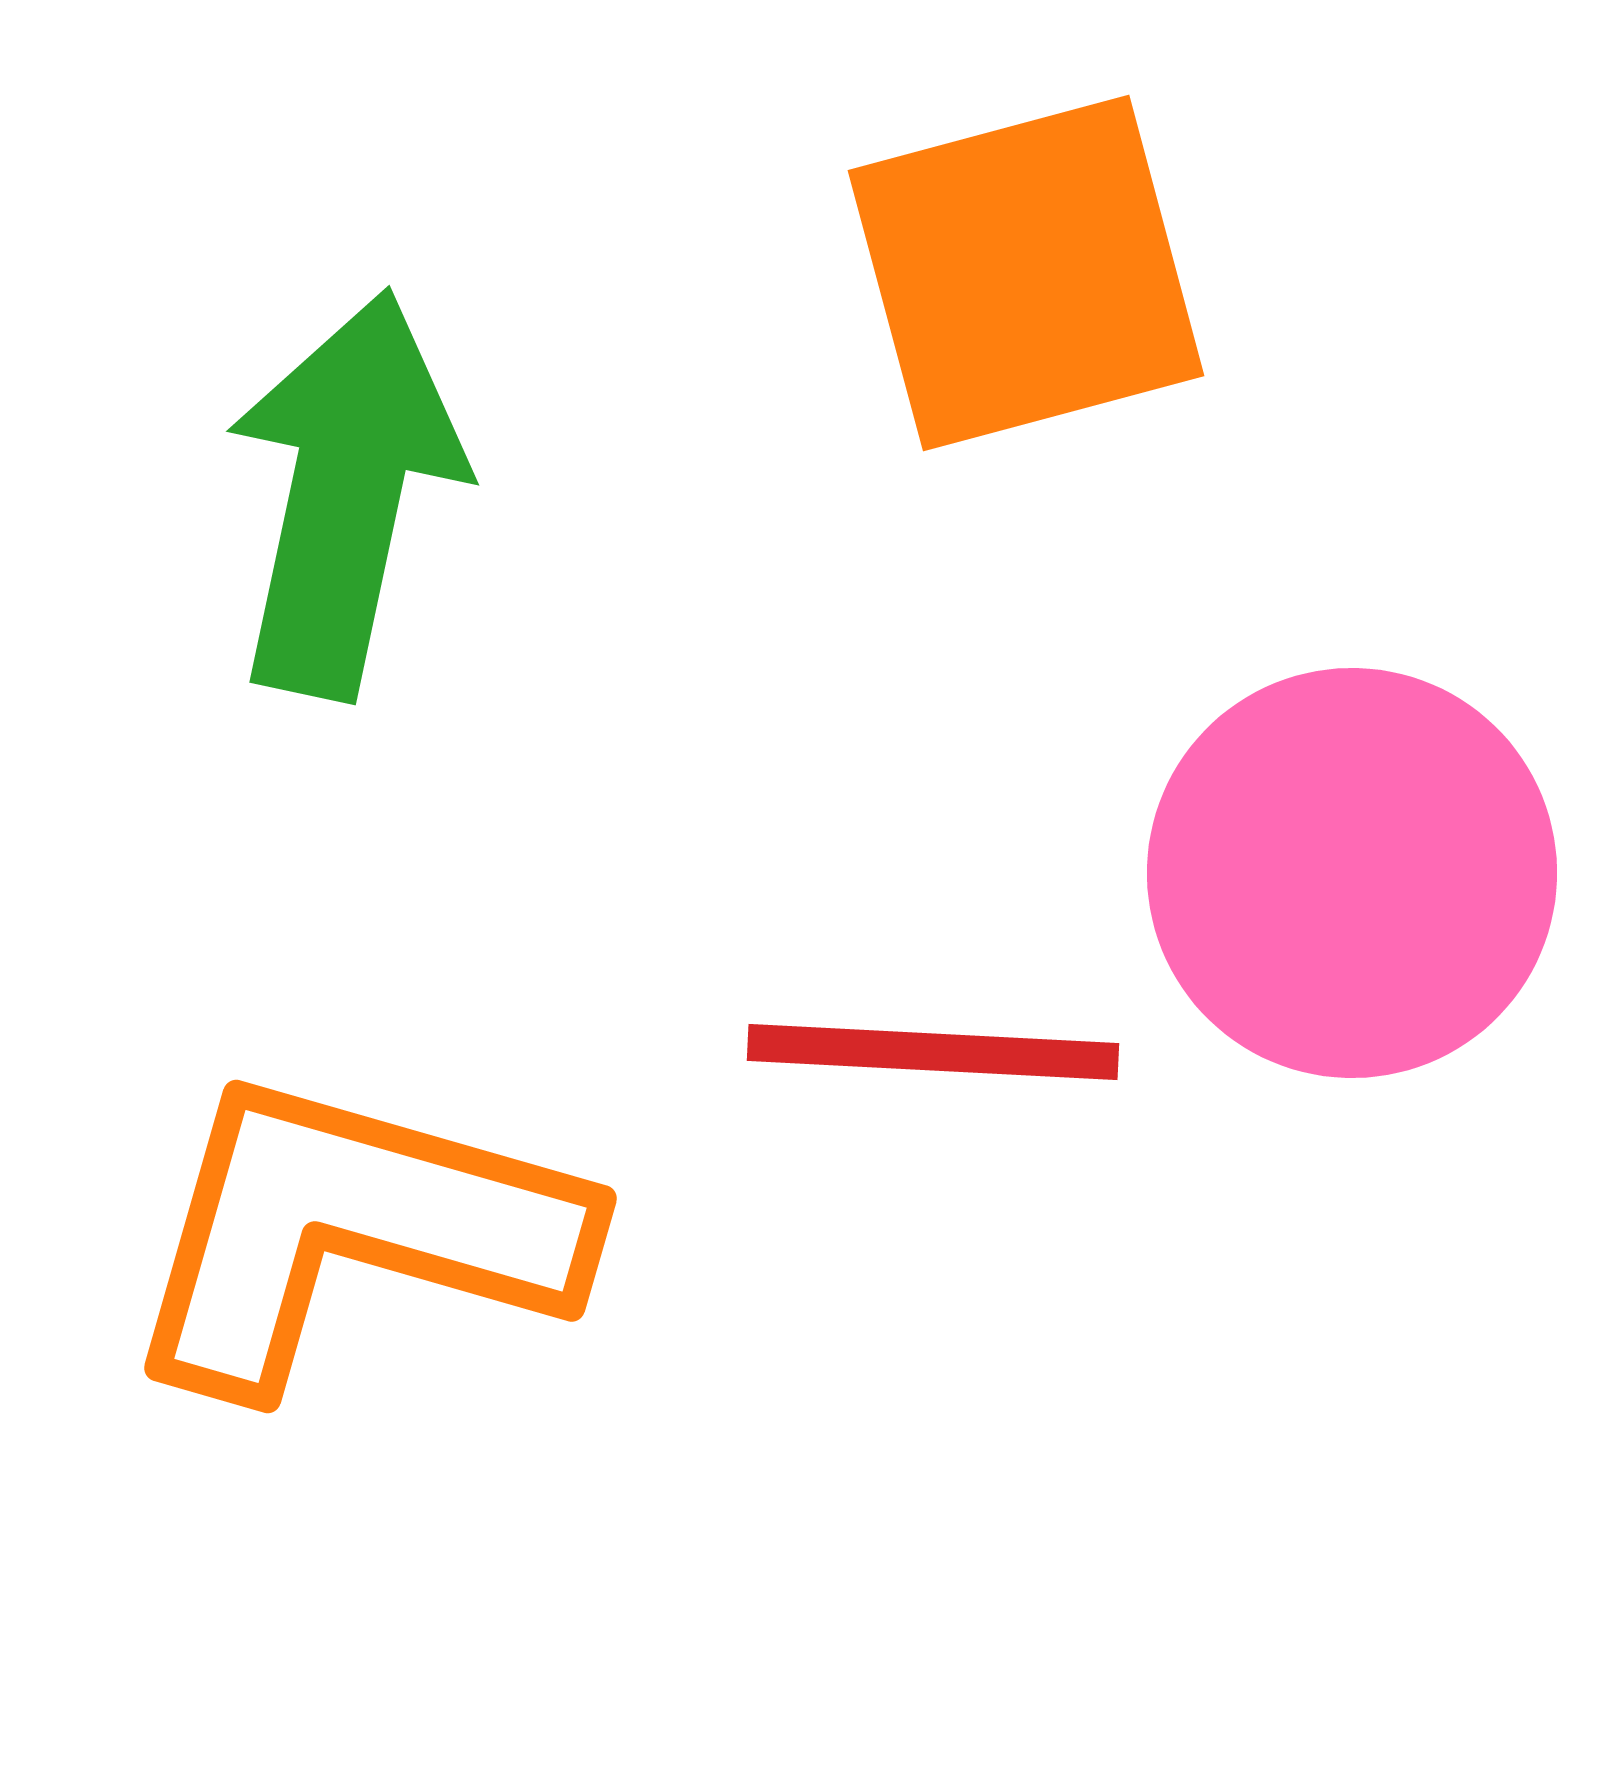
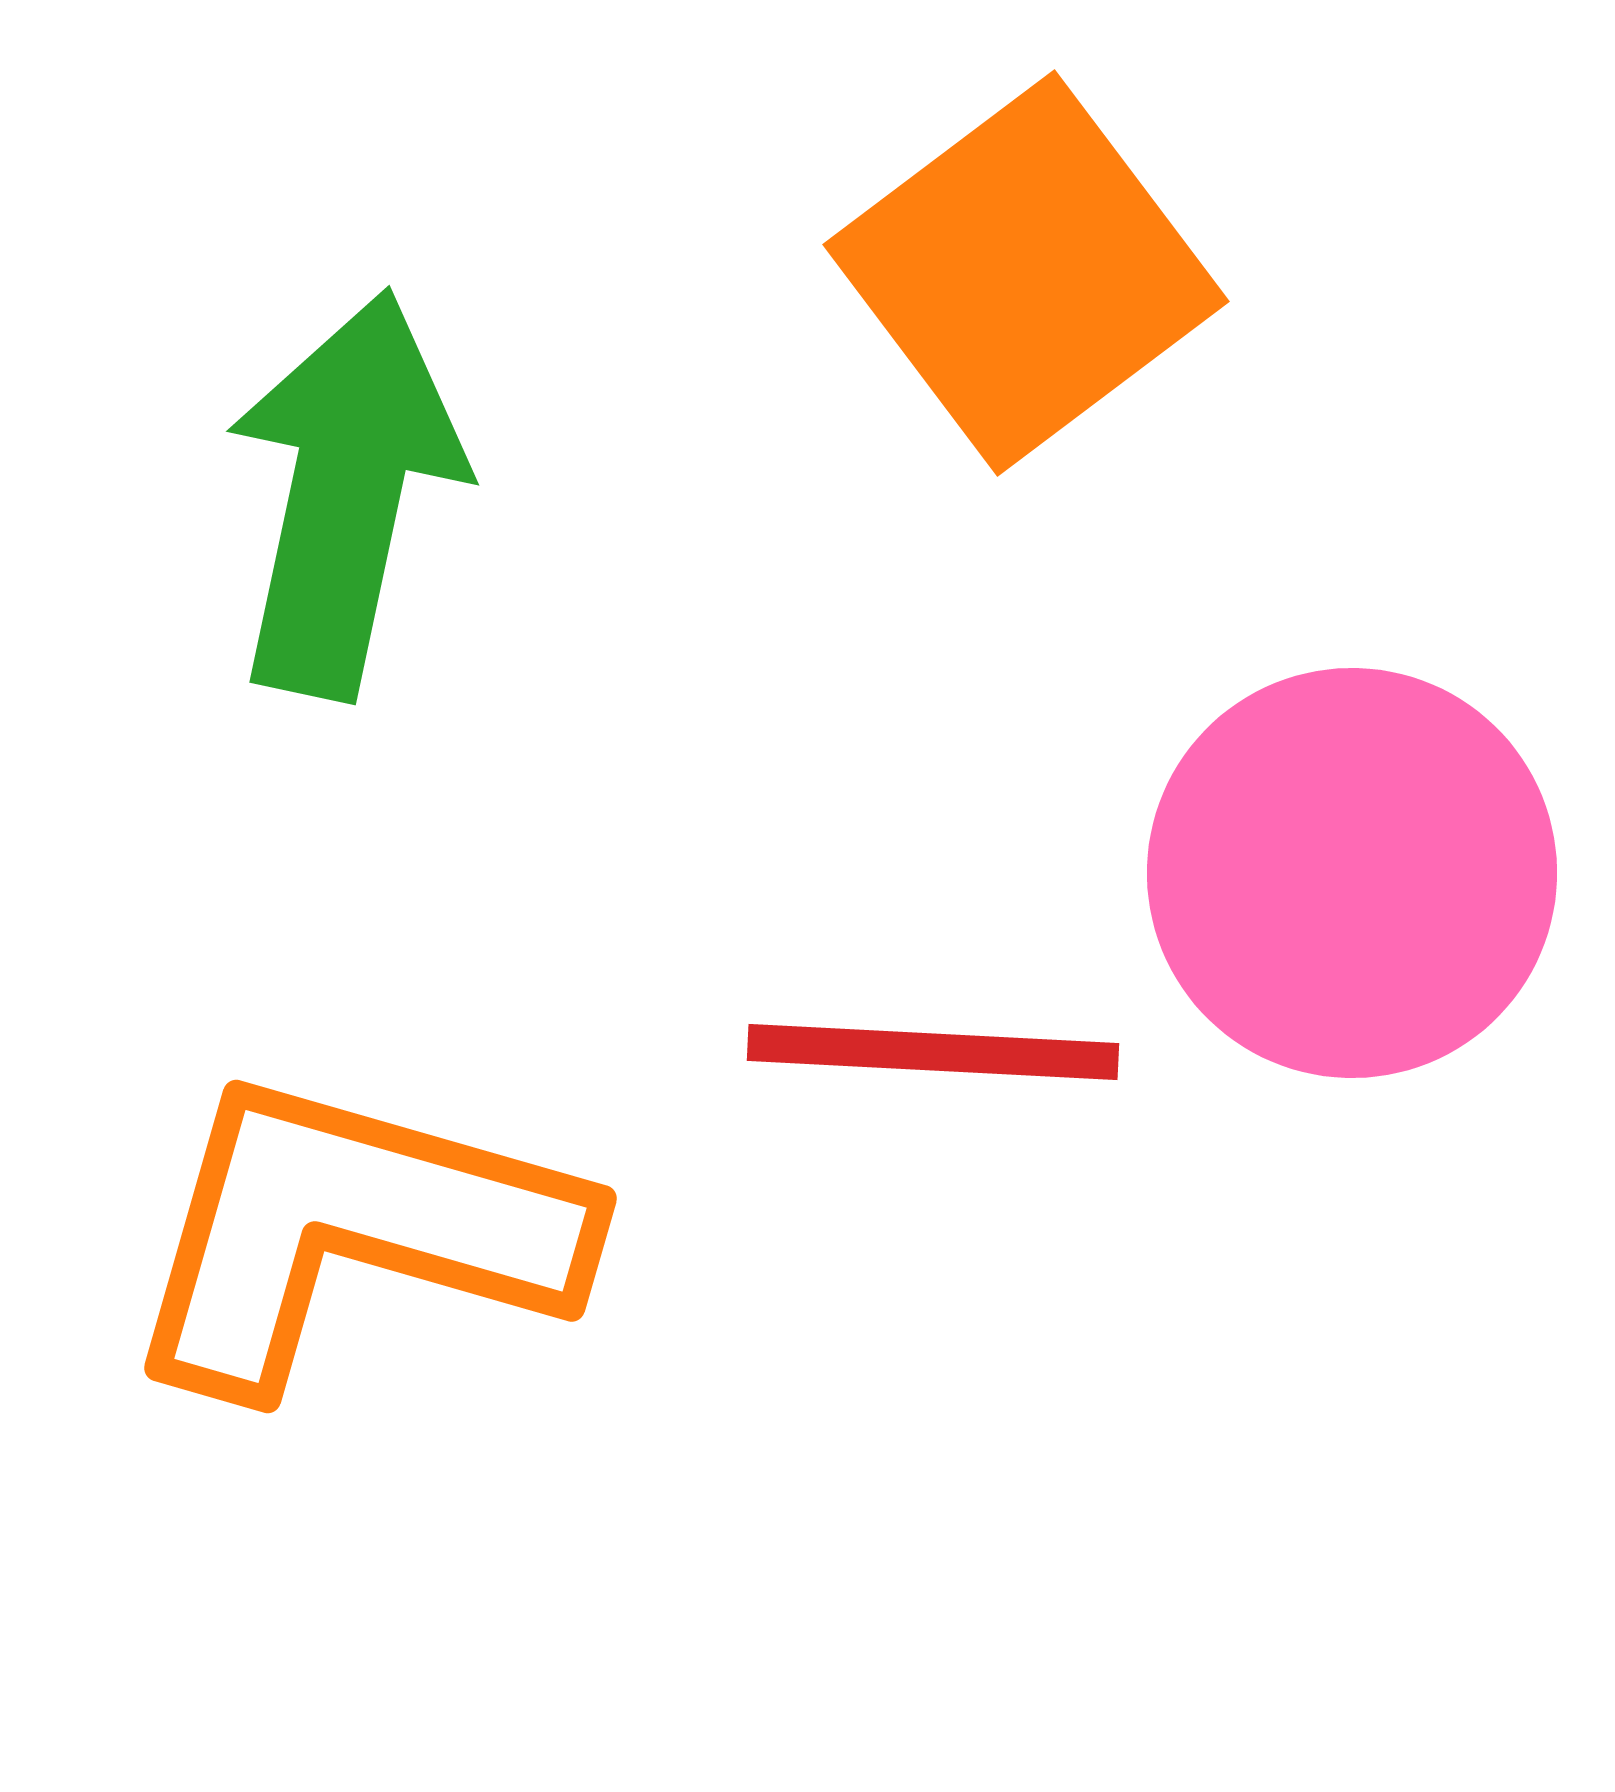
orange square: rotated 22 degrees counterclockwise
